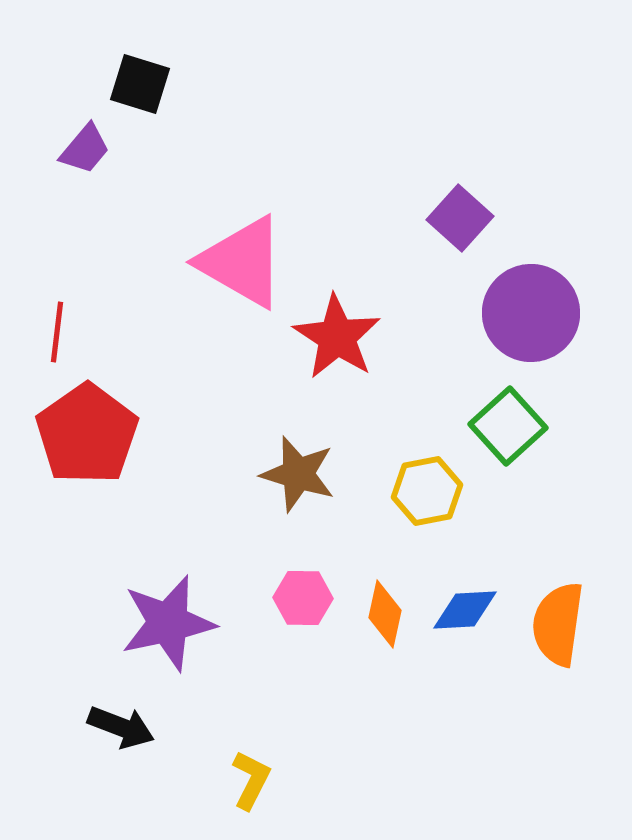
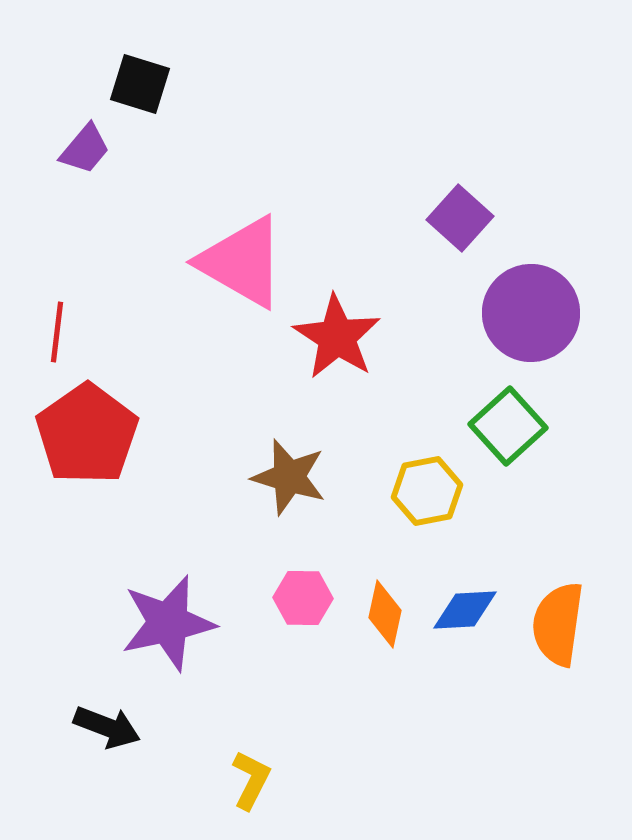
brown star: moved 9 px left, 3 px down
black arrow: moved 14 px left
